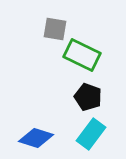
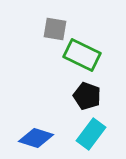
black pentagon: moved 1 px left, 1 px up
